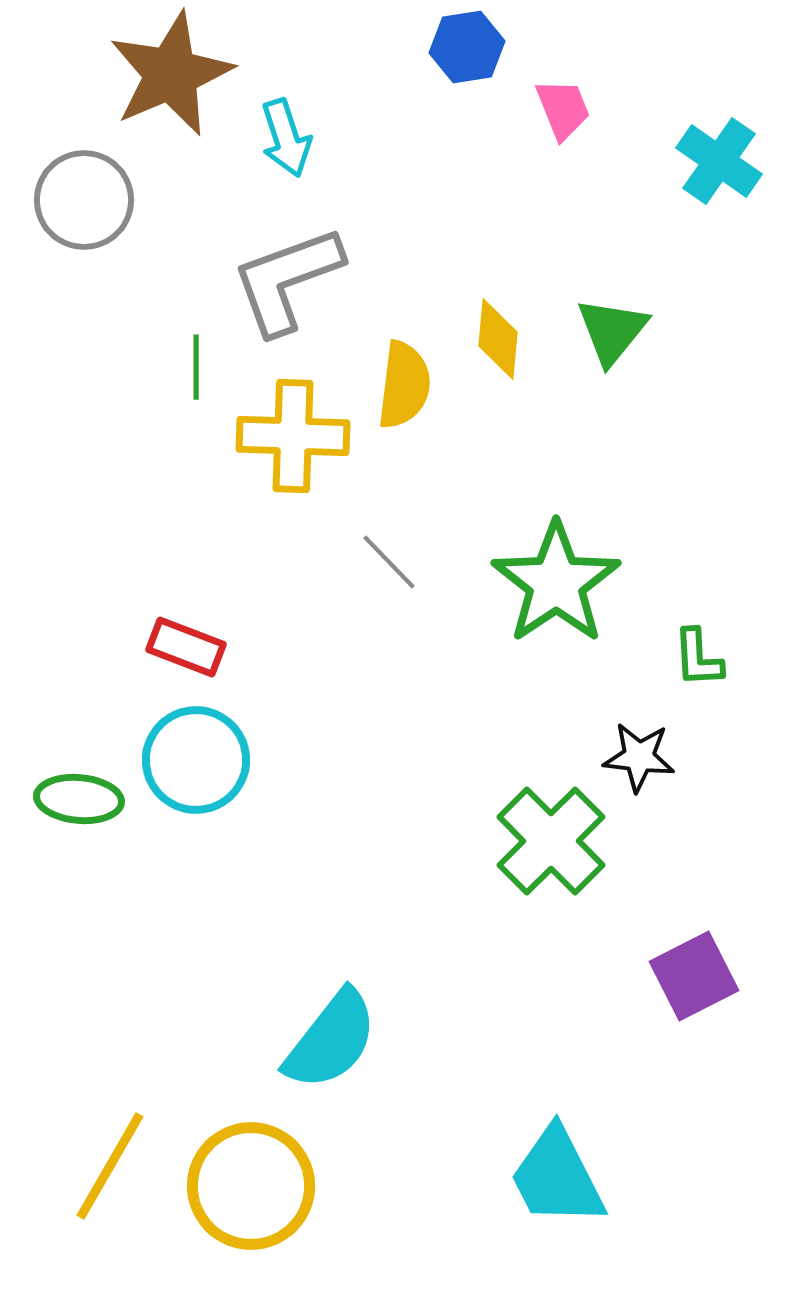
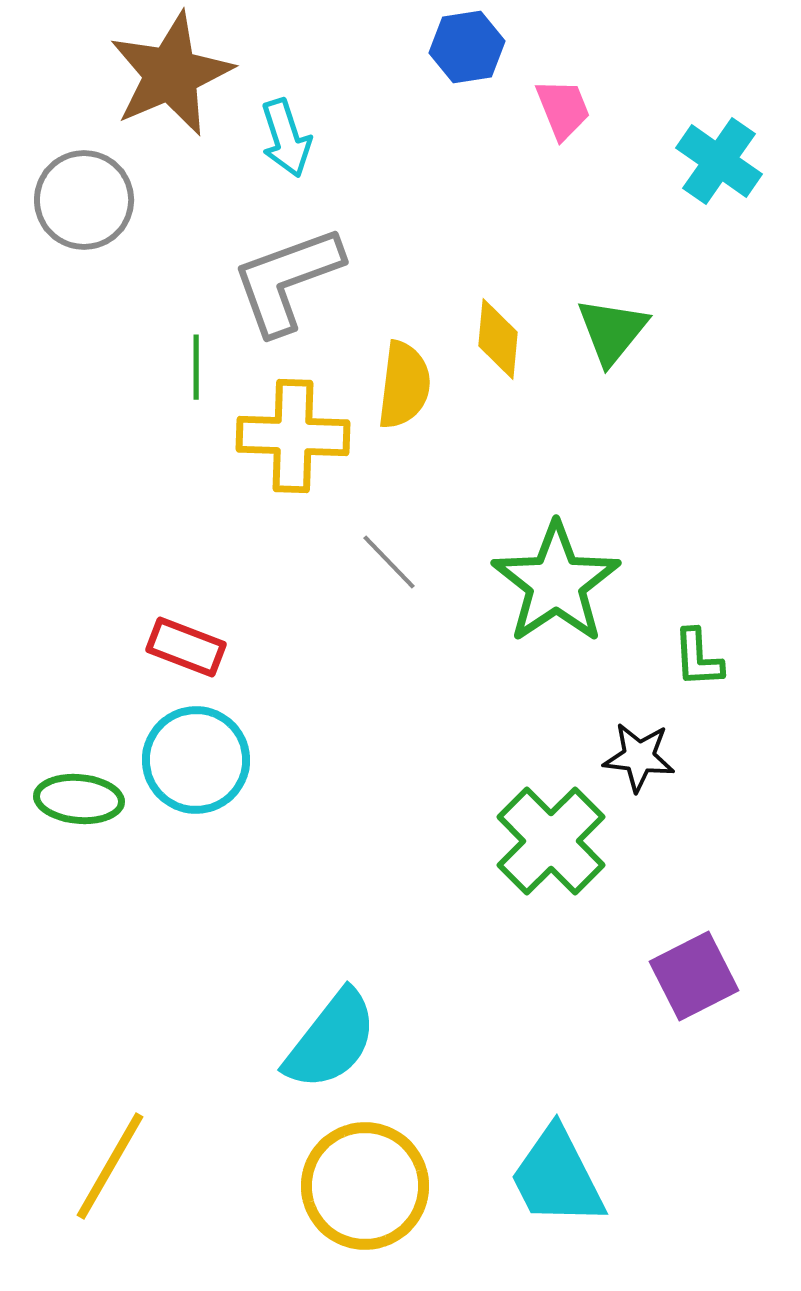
yellow circle: moved 114 px right
